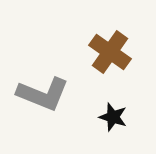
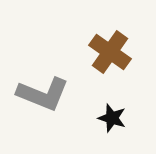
black star: moved 1 px left, 1 px down
